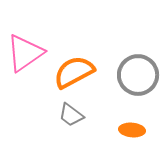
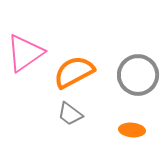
gray trapezoid: moved 1 px left, 1 px up
